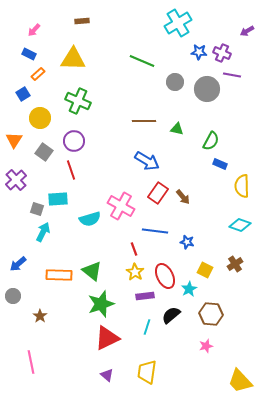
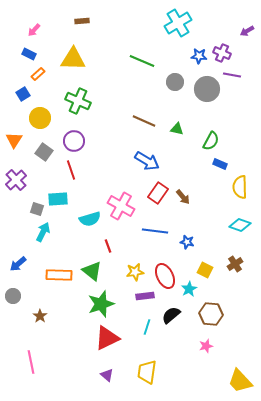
blue star at (199, 52): moved 4 px down
brown line at (144, 121): rotated 25 degrees clockwise
yellow semicircle at (242, 186): moved 2 px left, 1 px down
red line at (134, 249): moved 26 px left, 3 px up
yellow star at (135, 272): rotated 30 degrees clockwise
